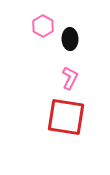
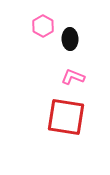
pink L-shape: moved 3 px right, 1 px up; rotated 95 degrees counterclockwise
